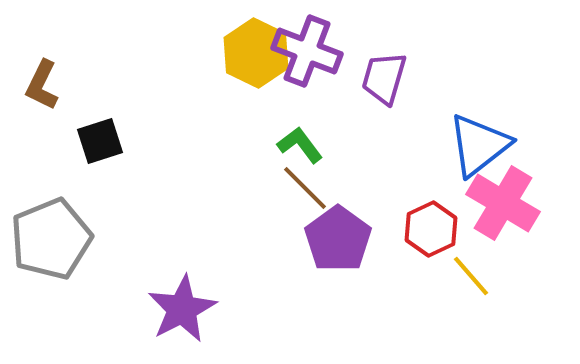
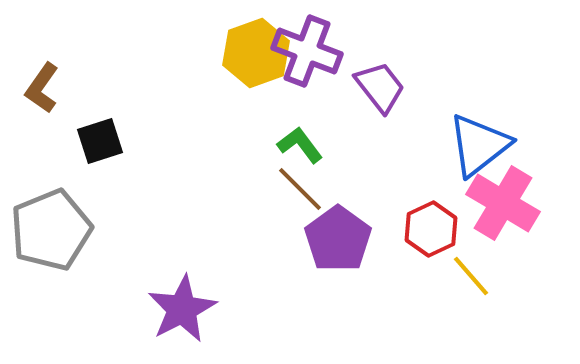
yellow hexagon: rotated 14 degrees clockwise
purple trapezoid: moved 4 px left, 9 px down; rotated 126 degrees clockwise
brown L-shape: moved 3 px down; rotated 9 degrees clockwise
brown line: moved 5 px left, 1 px down
gray pentagon: moved 9 px up
